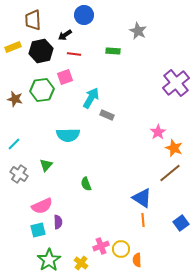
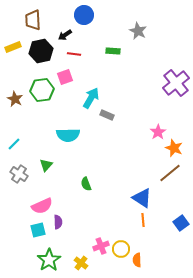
brown star: rotated 14 degrees clockwise
